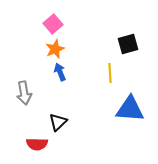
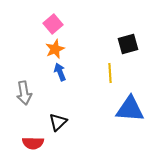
red semicircle: moved 4 px left, 1 px up
